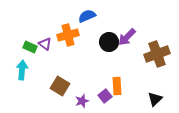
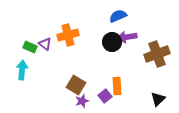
blue semicircle: moved 31 px right
purple arrow: rotated 36 degrees clockwise
black circle: moved 3 px right
brown square: moved 16 px right, 1 px up
black triangle: moved 3 px right
